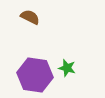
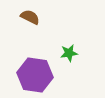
green star: moved 2 px right, 15 px up; rotated 24 degrees counterclockwise
